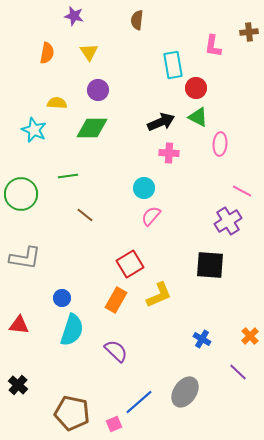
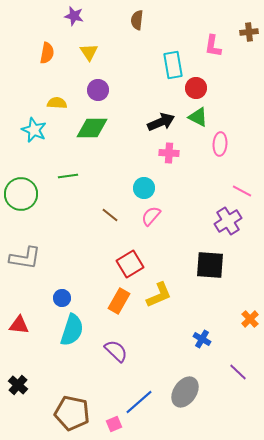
brown line: moved 25 px right
orange rectangle: moved 3 px right, 1 px down
orange cross: moved 17 px up
